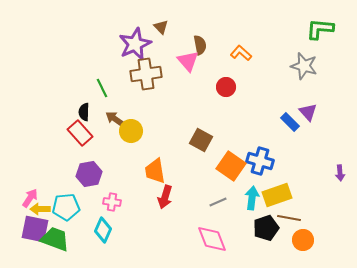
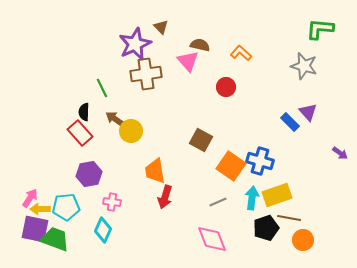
brown semicircle: rotated 66 degrees counterclockwise
purple arrow: moved 20 px up; rotated 49 degrees counterclockwise
